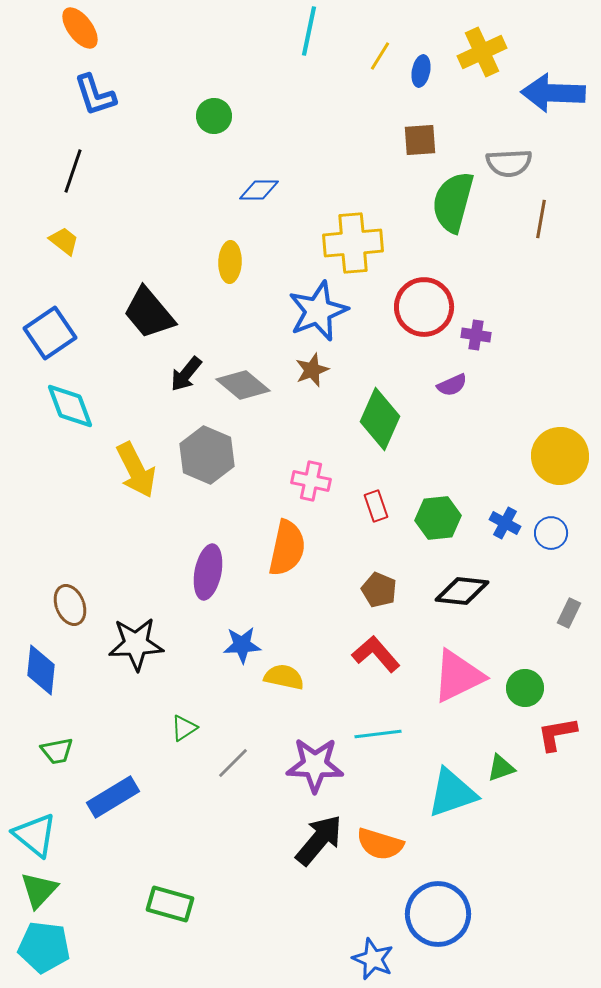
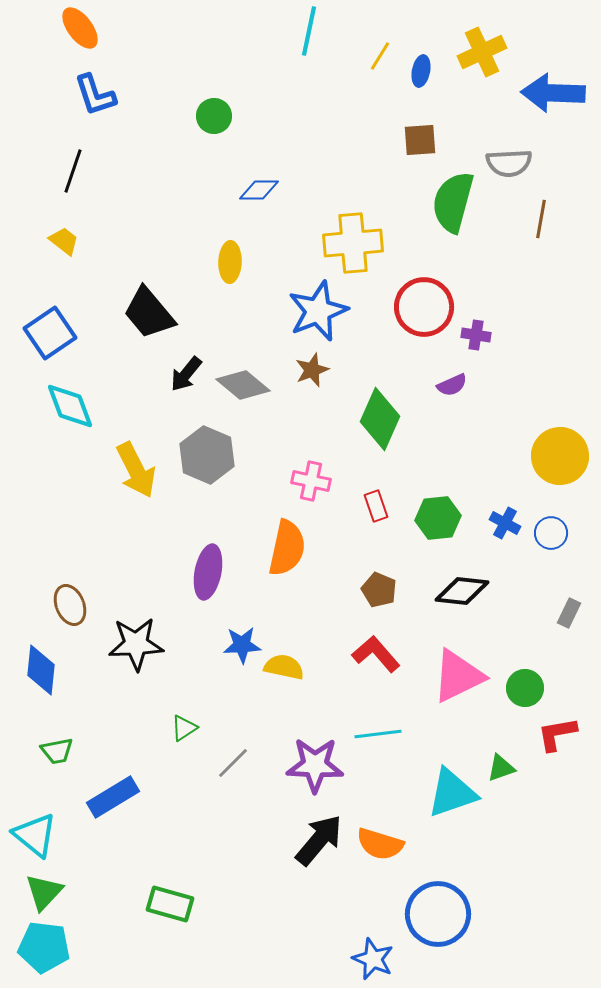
yellow semicircle at (284, 677): moved 10 px up
green triangle at (39, 890): moved 5 px right, 2 px down
